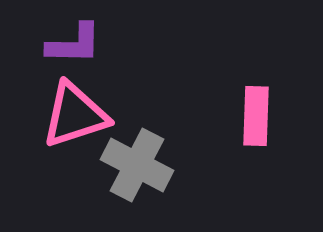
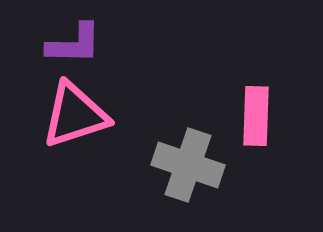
gray cross: moved 51 px right; rotated 8 degrees counterclockwise
